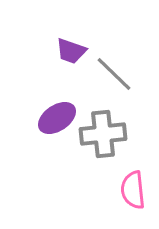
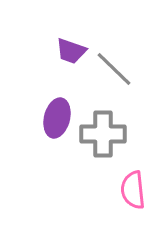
gray line: moved 5 px up
purple ellipse: rotated 42 degrees counterclockwise
gray cross: rotated 6 degrees clockwise
